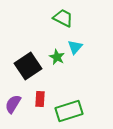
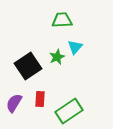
green trapezoid: moved 1 px left, 2 px down; rotated 30 degrees counterclockwise
green star: rotated 21 degrees clockwise
purple semicircle: moved 1 px right, 1 px up
green rectangle: rotated 16 degrees counterclockwise
